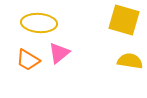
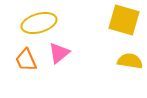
yellow ellipse: rotated 20 degrees counterclockwise
orange trapezoid: moved 2 px left; rotated 35 degrees clockwise
